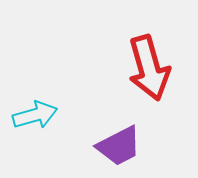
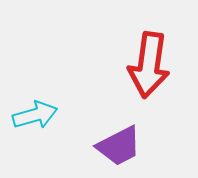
red arrow: moved 3 px up; rotated 24 degrees clockwise
